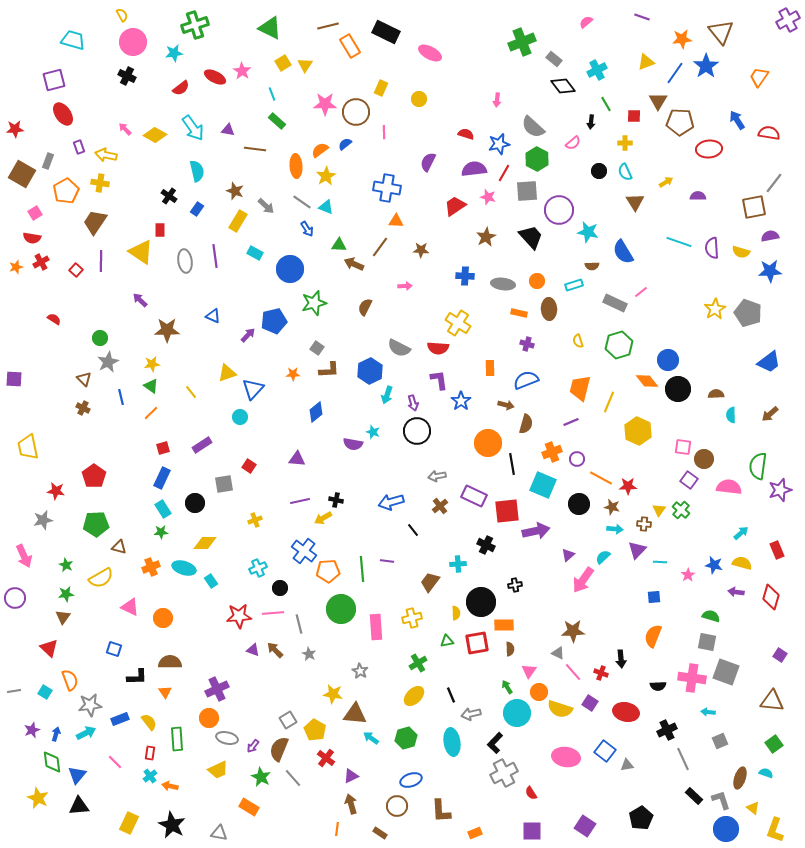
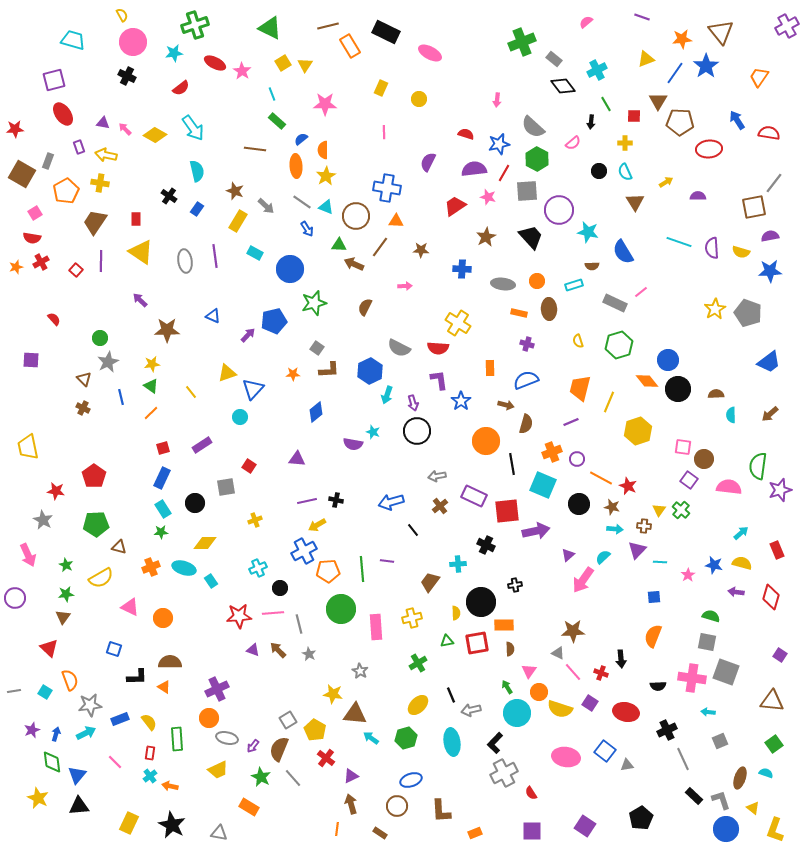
purple cross at (788, 20): moved 1 px left, 6 px down
yellow triangle at (646, 62): moved 3 px up
red ellipse at (215, 77): moved 14 px up
brown circle at (356, 112): moved 104 px down
purple triangle at (228, 130): moved 125 px left, 7 px up
blue semicircle at (345, 144): moved 44 px left, 5 px up
orange semicircle at (320, 150): moved 3 px right; rotated 54 degrees counterclockwise
red rectangle at (160, 230): moved 24 px left, 11 px up
blue cross at (465, 276): moved 3 px left, 7 px up
red semicircle at (54, 319): rotated 16 degrees clockwise
purple square at (14, 379): moved 17 px right, 19 px up
yellow hexagon at (638, 431): rotated 16 degrees clockwise
orange circle at (488, 443): moved 2 px left, 2 px up
gray square at (224, 484): moved 2 px right, 3 px down
red star at (628, 486): rotated 24 degrees clockwise
purple line at (300, 501): moved 7 px right
yellow arrow at (323, 518): moved 6 px left, 7 px down
gray star at (43, 520): rotated 30 degrees counterclockwise
brown cross at (644, 524): moved 2 px down
blue cross at (304, 551): rotated 25 degrees clockwise
pink arrow at (24, 556): moved 4 px right, 1 px up
brown arrow at (275, 650): moved 3 px right
orange triangle at (165, 692): moved 1 px left, 5 px up; rotated 24 degrees counterclockwise
yellow ellipse at (414, 696): moved 4 px right, 9 px down
gray arrow at (471, 714): moved 4 px up
